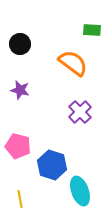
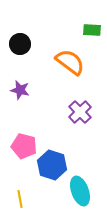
orange semicircle: moved 3 px left, 1 px up
pink pentagon: moved 6 px right
